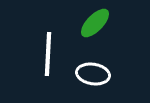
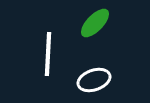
white ellipse: moved 1 px right, 6 px down; rotated 28 degrees counterclockwise
